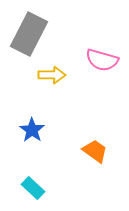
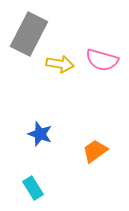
yellow arrow: moved 8 px right, 11 px up; rotated 8 degrees clockwise
blue star: moved 8 px right, 4 px down; rotated 15 degrees counterclockwise
orange trapezoid: rotated 72 degrees counterclockwise
cyan rectangle: rotated 15 degrees clockwise
